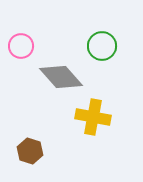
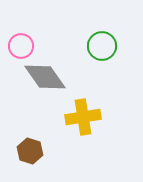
gray diamond: moved 16 px left; rotated 6 degrees clockwise
yellow cross: moved 10 px left; rotated 20 degrees counterclockwise
